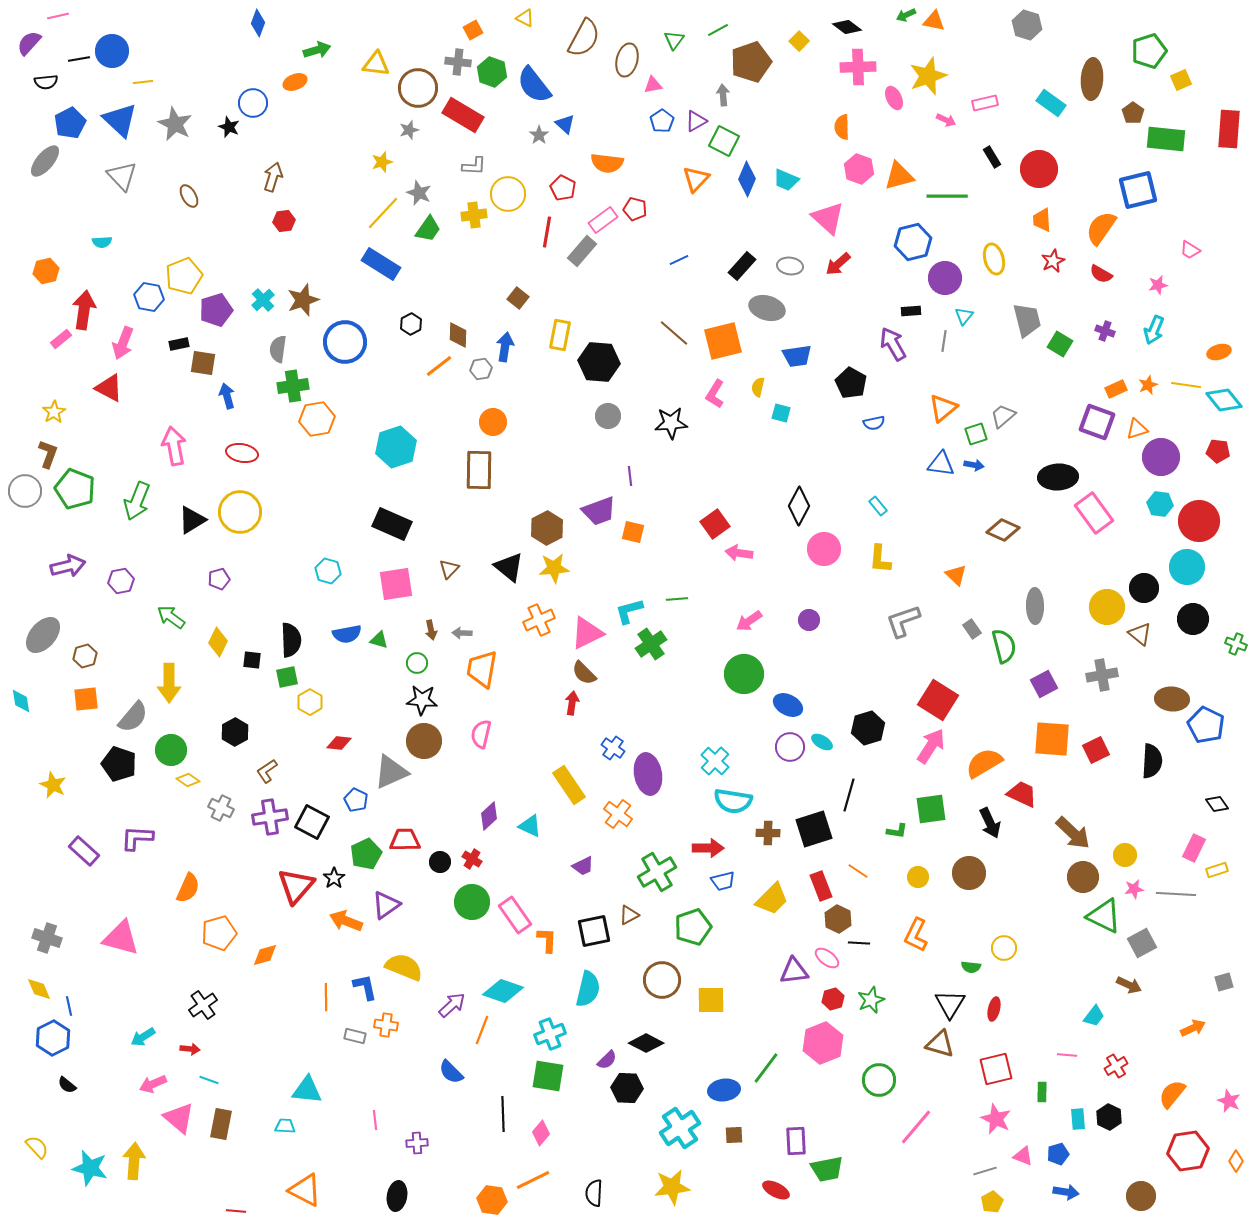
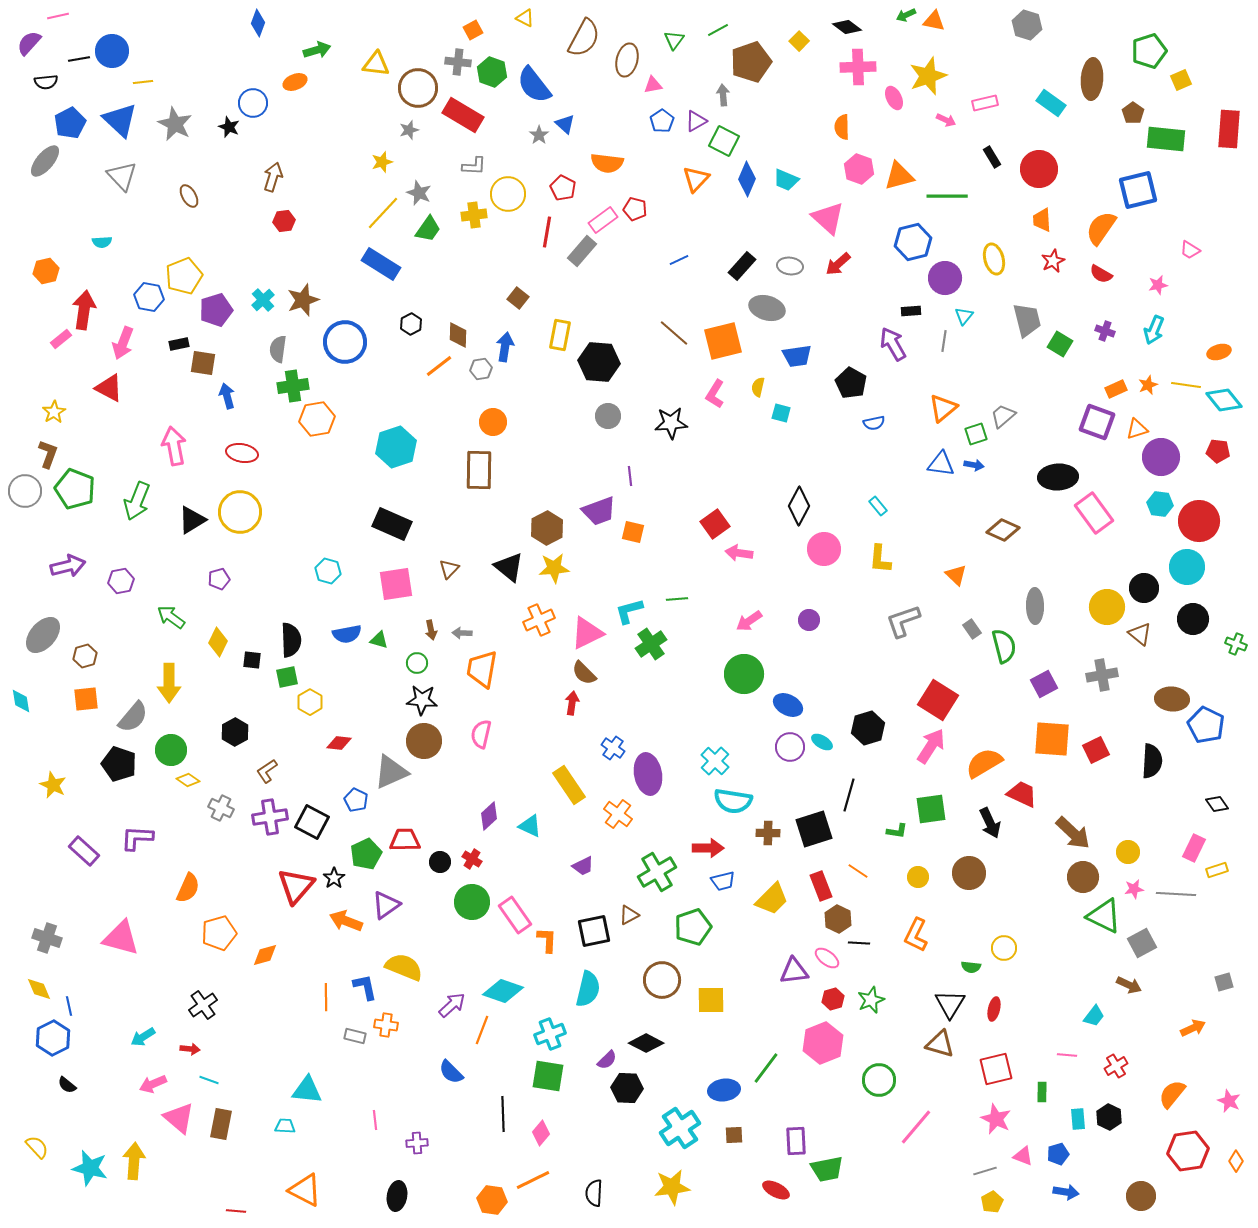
yellow circle at (1125, 855): moved 3 px right, 3 px up
